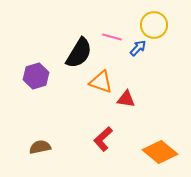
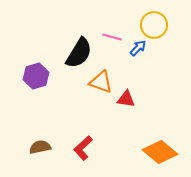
red L-shape: moved 20 px left, 9 px down
